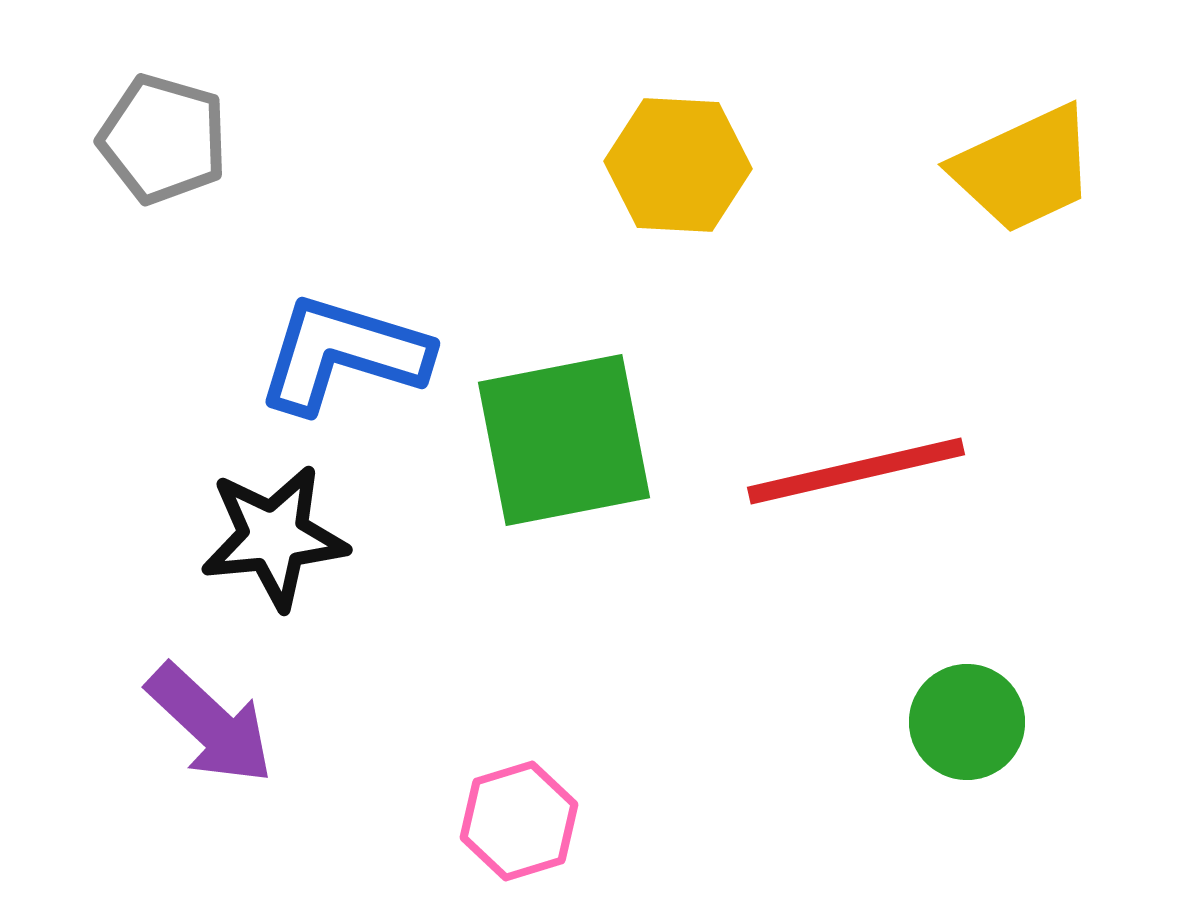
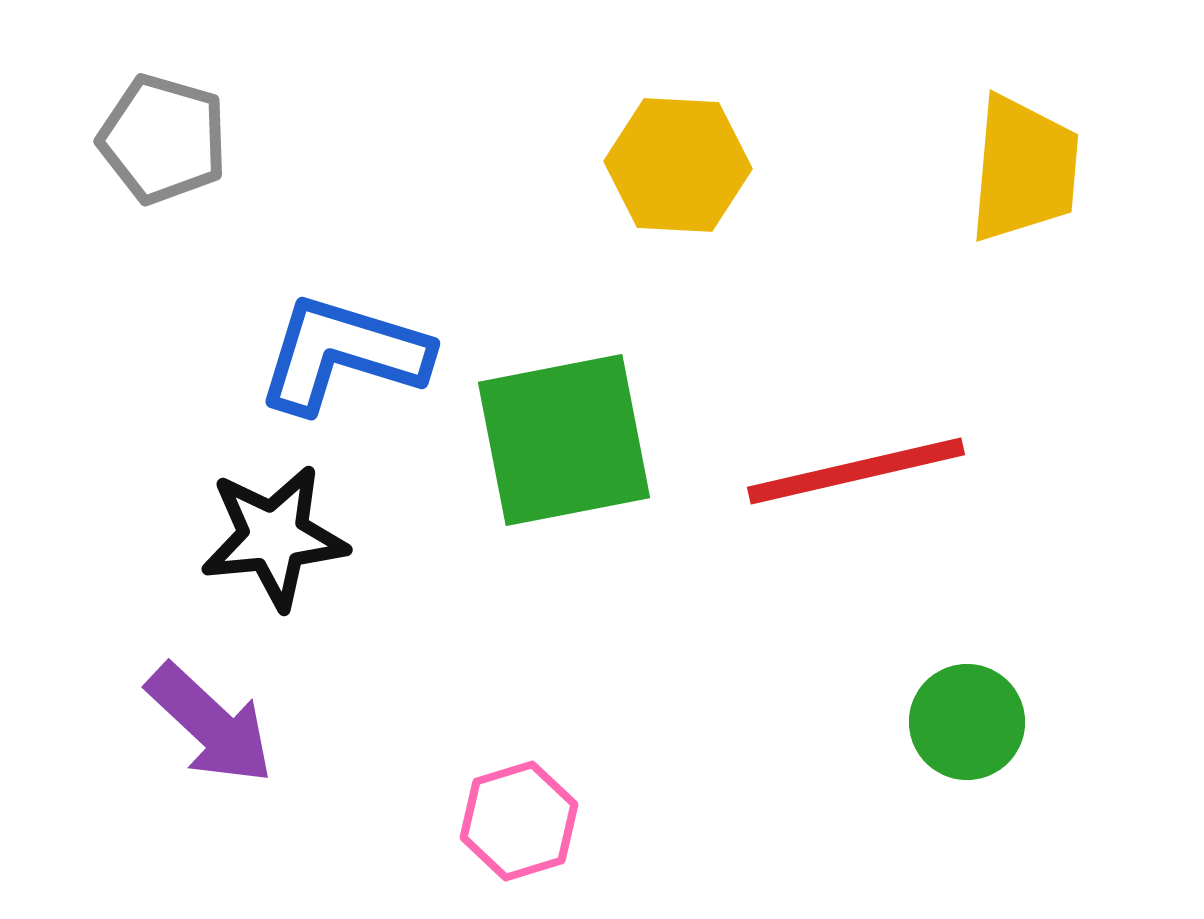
yellow trapezoid: rotated 60 degrees counterclockwise
